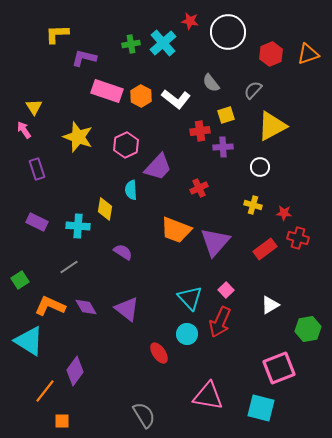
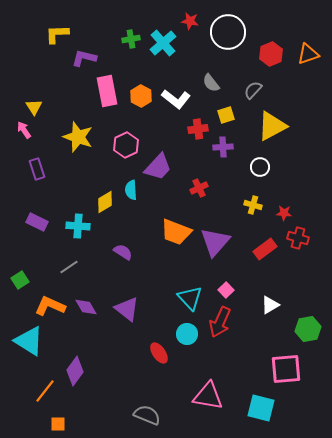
green cross at (131, 44): moved 5 px up
pink rectangle at (107, 91): rotated 60 degrees clockwise
red cross at (200, 131): moved 2 px left, 2 px up
yellow diamond at (105, 209): moved 7 px up; rotated 50 degrees clockwise
orange trapezoid at (176, 230): moved 2 px down
pink square at (279, 368): moved 7 px right, 1 px down; rotated 16 degrees clockwise
gray semicircle at (144, 415): moved 3 px right; rotated 36 degrees counterclockwise
orange square at (62, 421): moved 4 px left, 3 px down
